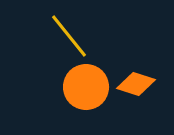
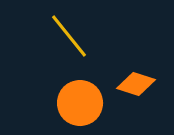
orange circle: moved 6 px left, 16 px down
